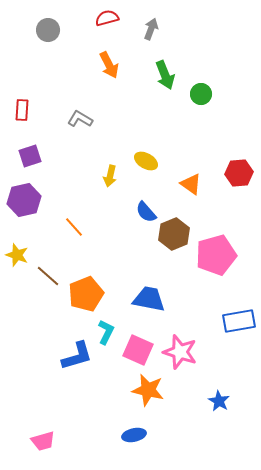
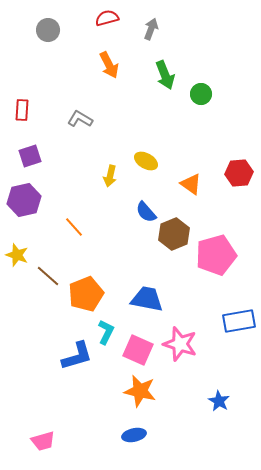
blue trapezoid: moved 2 px left
pink star: moved 8 px up
orange star: moved 8 px left, 1 px down
